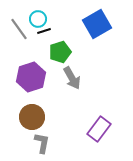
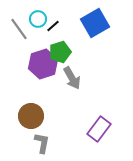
blue square: moved 2 px left, 1 px up
black line: moved 9 px right, 5 px up; rotated 24 degrees counterclockwise
purple hexagon: moved 12 px right, 13 px up
brown circle: moved 1 px left, 1 px up
